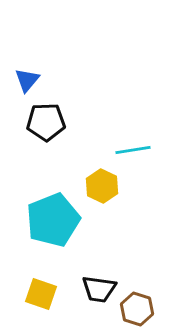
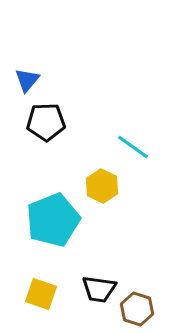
cyan line: moved 3 px up; rotated 44 degrees clockwise
